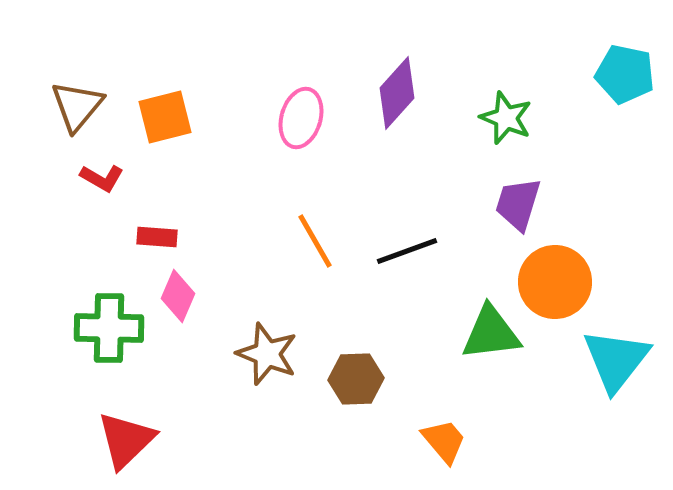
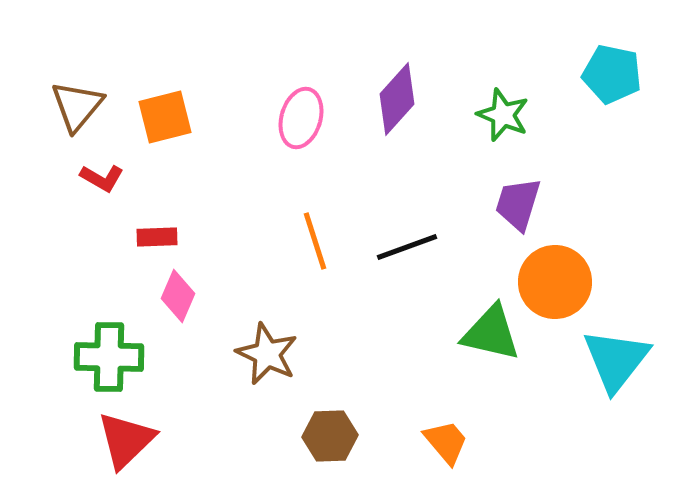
cyan pentagon: moved 13 px left
purple diamond: moved 6 px down
green star: moved 3 px left, 3 px up
red rectangle: rotated 6 degrees counterclockwise
orange line: rotated 12 degrees clockwise
black line: moved 4 px up
green cross: moved 29 px down
green triangle: rotated 20 degrees clockwise
brown star: rotated 4 degrees clockwise
brown hexagon: moved 26 px left, 57 px down
orange trapezoid: moved 2 px right, 1 px down
